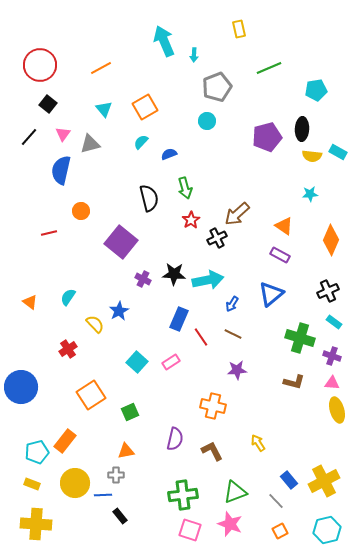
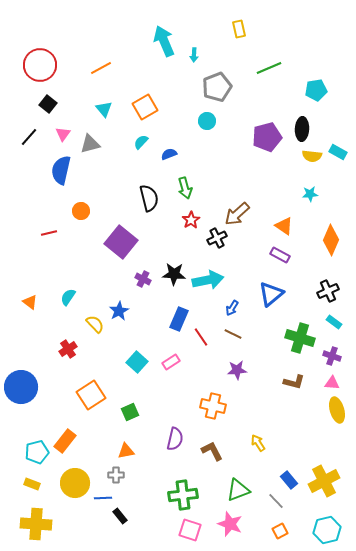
blue arrow at (232, 304): moved 4 px down
green triangle at (235, 492): moved 3 px right, 2 px up
blue line at (103, 495): moved 3 px down
